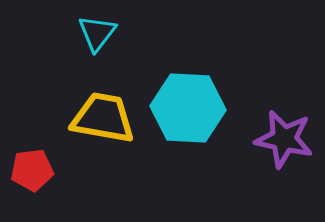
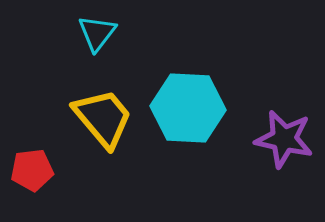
yellow trapezoid: rotated 40 degrees clockwise
